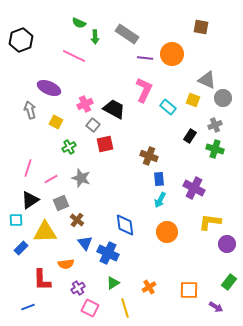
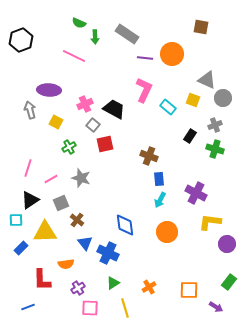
purple ellipse at (49, 88): moved 2 px down; rotated 20 degrees counterclockwise
purple cross at (194, 188): moved 2 px right, 5 px down
pink square at (90, 308): rotated 24 degrees counterclockwise
